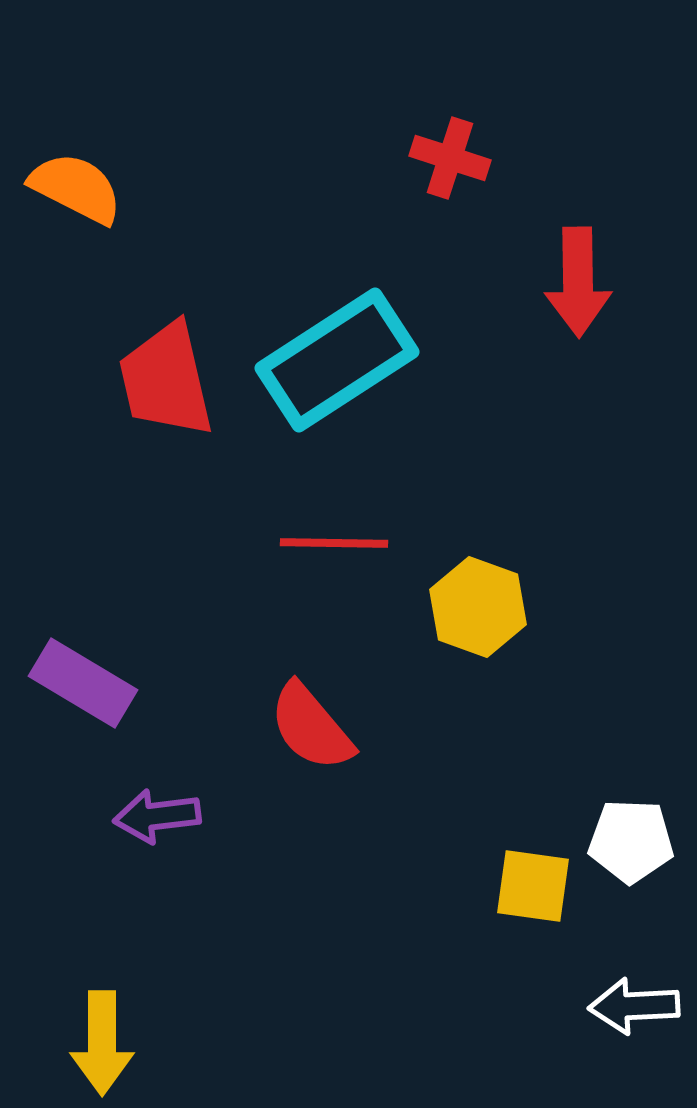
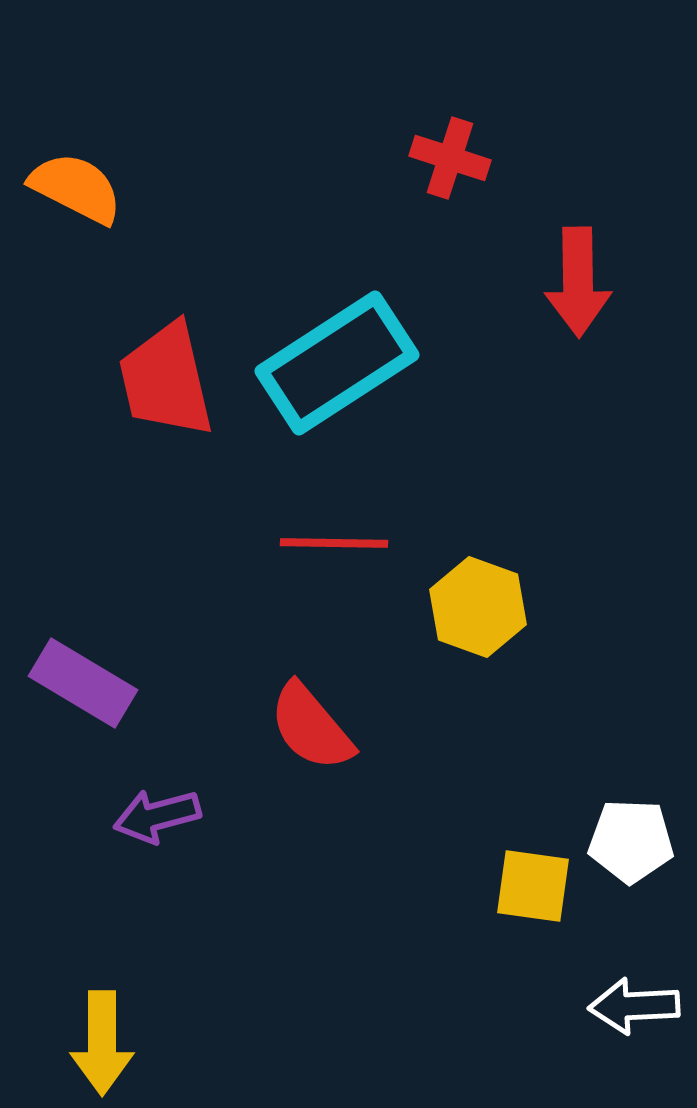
cyan rectangle: moved 3 px down
purple arrow: rotated 8 degrees counterclockwise
